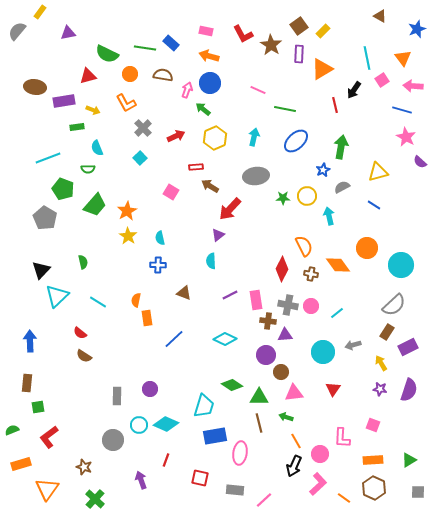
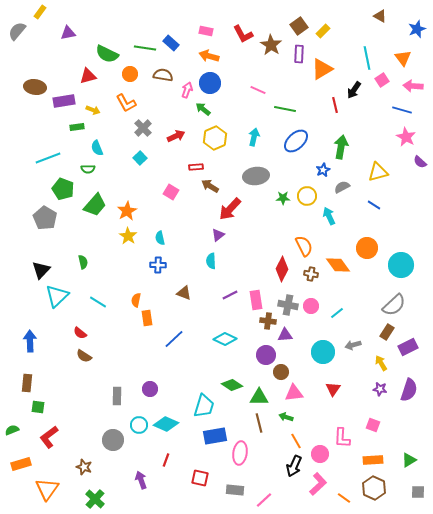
cyan arrow at (329, 216): rotated 12 degrees counterclockwise
green square at (38, 407): rotated 16 degrees clockwise
